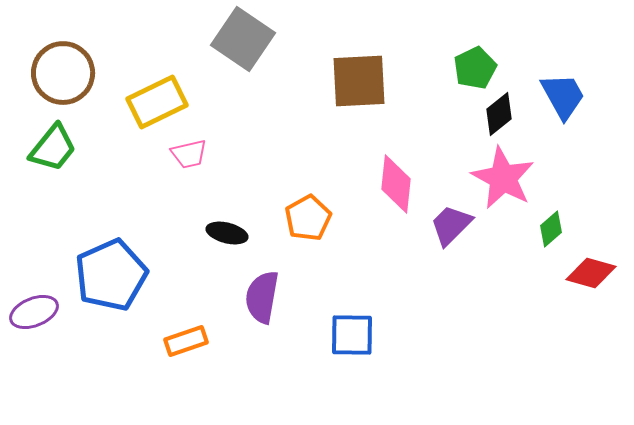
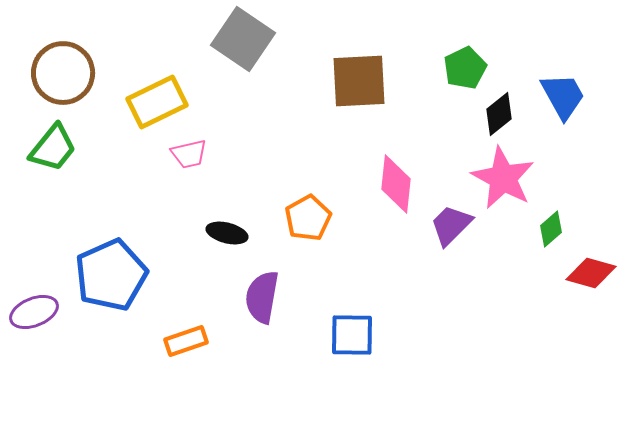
green pentagon: moved 10 px left
